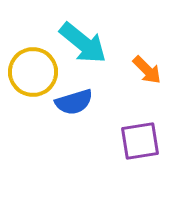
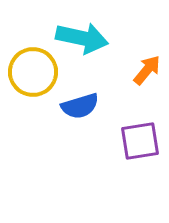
cyan arrow: moved 1 px left, 5 px up; rotated 27 degrees counterclockwise
orange arrow: rotated 96 degrees counterclockwise
blue semicircle: moved 6 px right, 4 px down
